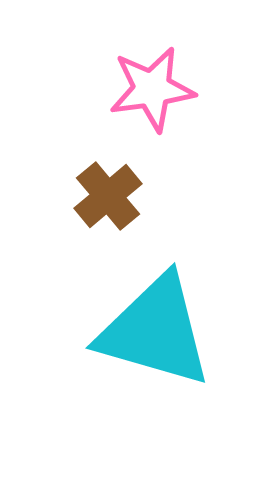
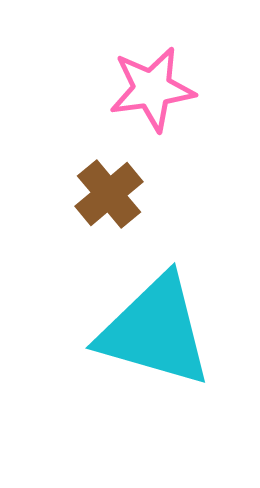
brown cross: moved 1 px right, 2 px up
